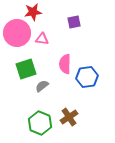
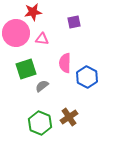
pink circle: moved 1 px left
pink semicircle: moved 1 px up
blue hexagon: rotated 25 degrees counterclockwise
